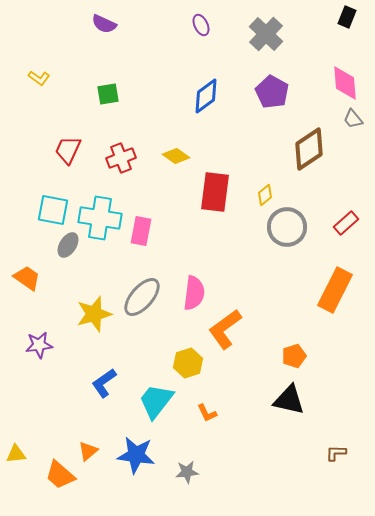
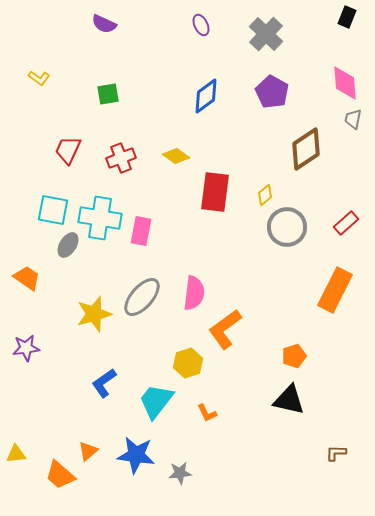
gray trapezoid at (353, 119): rotated 50 degrees clockwise
brown diamond at (309, 149): moved 3 px left
purple star at (39, 345): moved 13 px left, 3 px down
gray star at (187, 472): moved 7 px left, 1 px down
